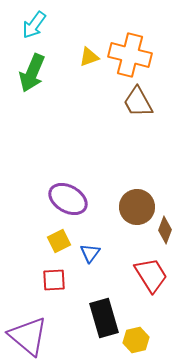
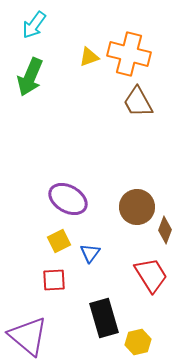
orange cross: moved 1 px left, 1 px up
green arrow: moved 2 px left, 4 px down
yellow hexagon: moved 2 px right, 2 px down
